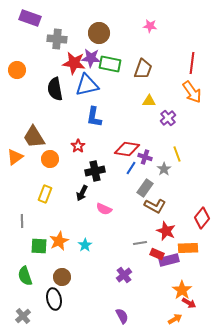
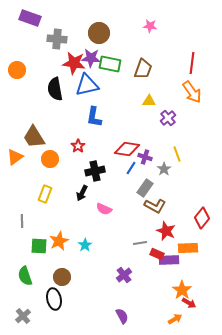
purple rectangle at (169, 260): rotated 12 degrees clockwise
